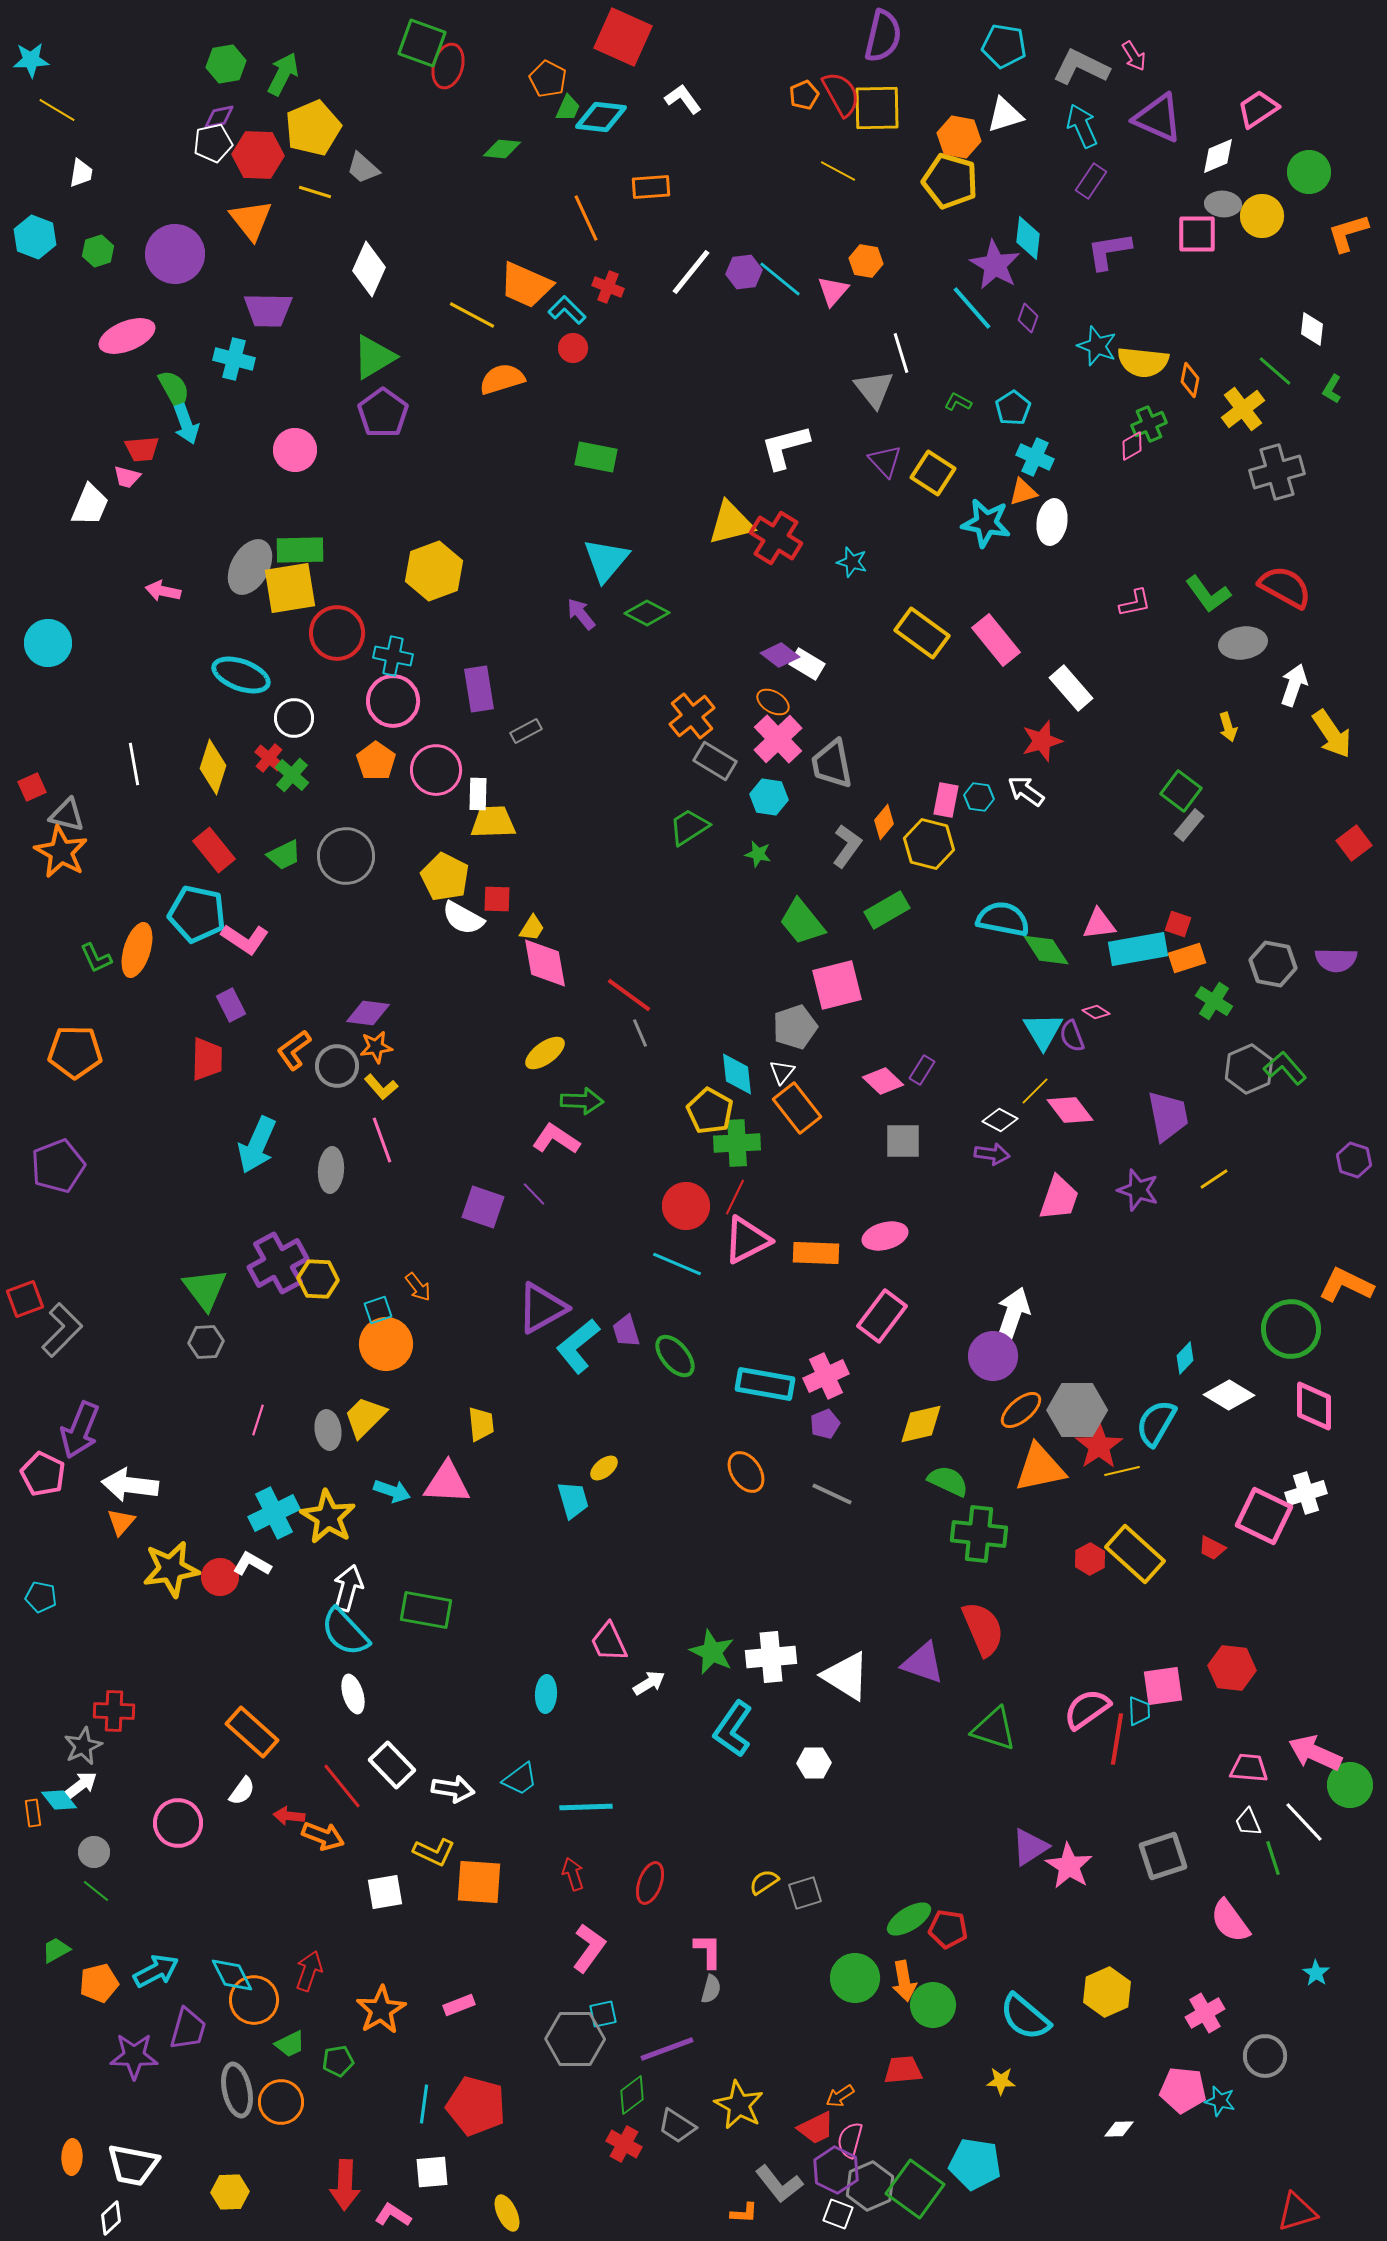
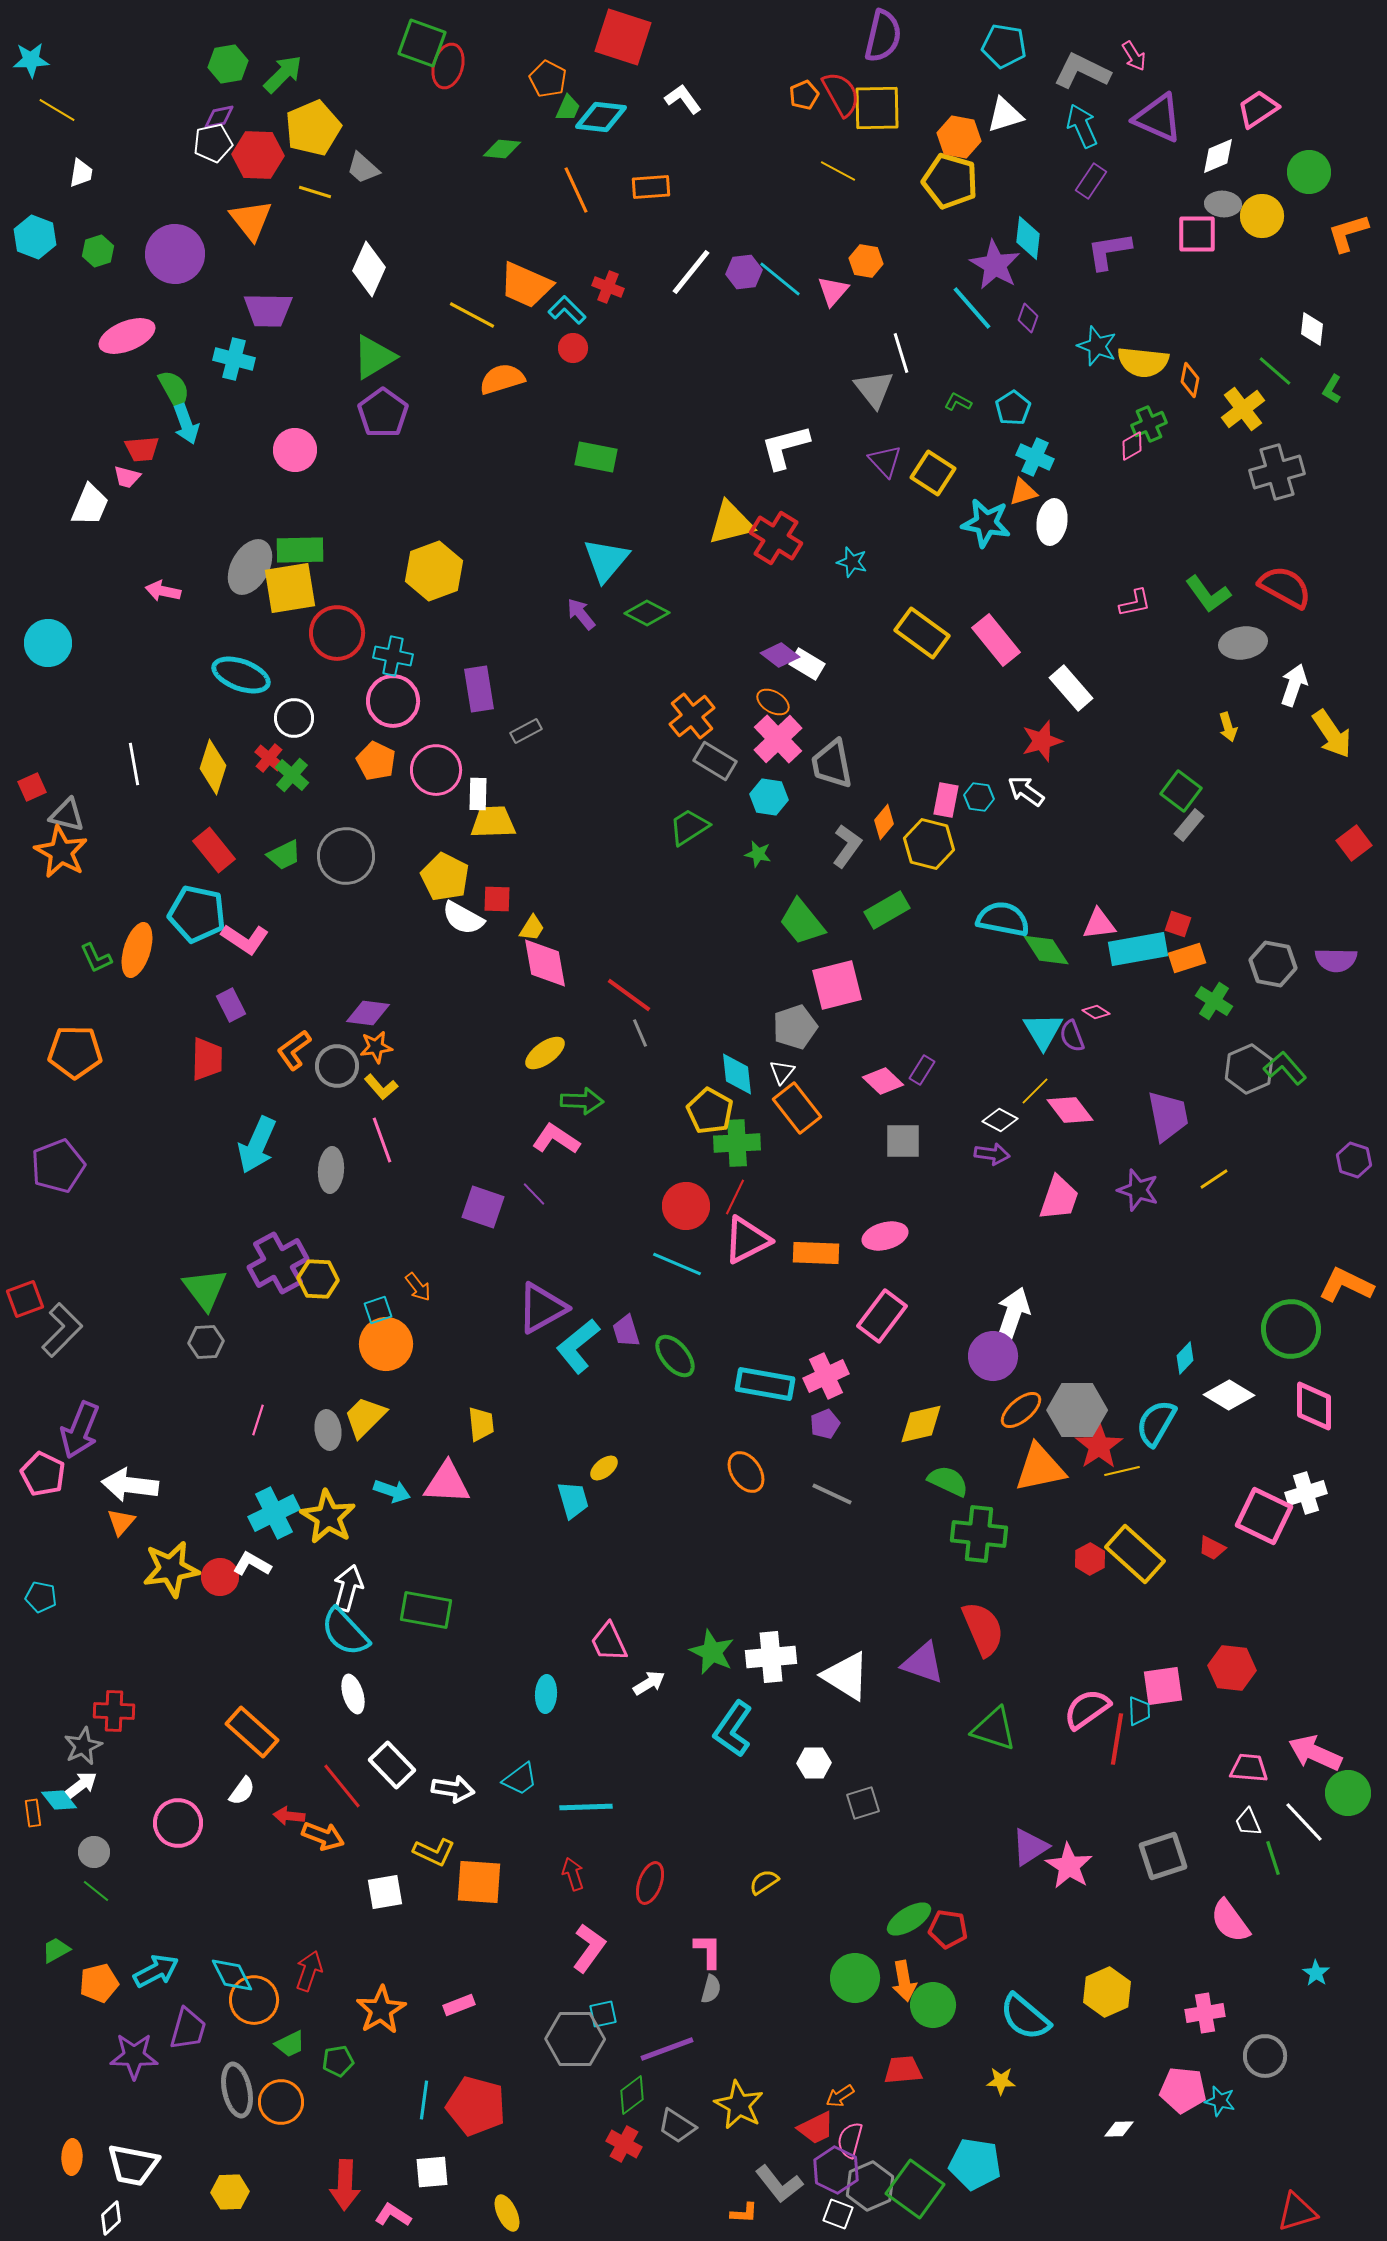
red square at (623, 37): rotated 6 degrees counterclockwise
green hexagon at (226, 64): moved 2 px right
gray L-shape at (1081, 67): moved 1 px right, 4 px down
green arrow at (283, 74): rotated 18 degrees clockwise
orange line at (586, 218): moved 10 px left, 28 px up
orange pentagon at (376, 761): rotated 9 degrees counterclockwise
green circle at (1350, 1785): moved 2 px left, 8 px down
gray square at (805, 1893): moved 58 px right, 90 px up
pink cross at (1205, 2013): rotated 21 degrees clockwise
cyan line at (424, 2104): moved 4 px up
